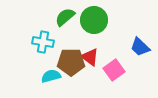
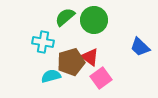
brown pentagon: rotated 16 degrees counterclockwise
pink square: moved 13 px left, 8 px down
